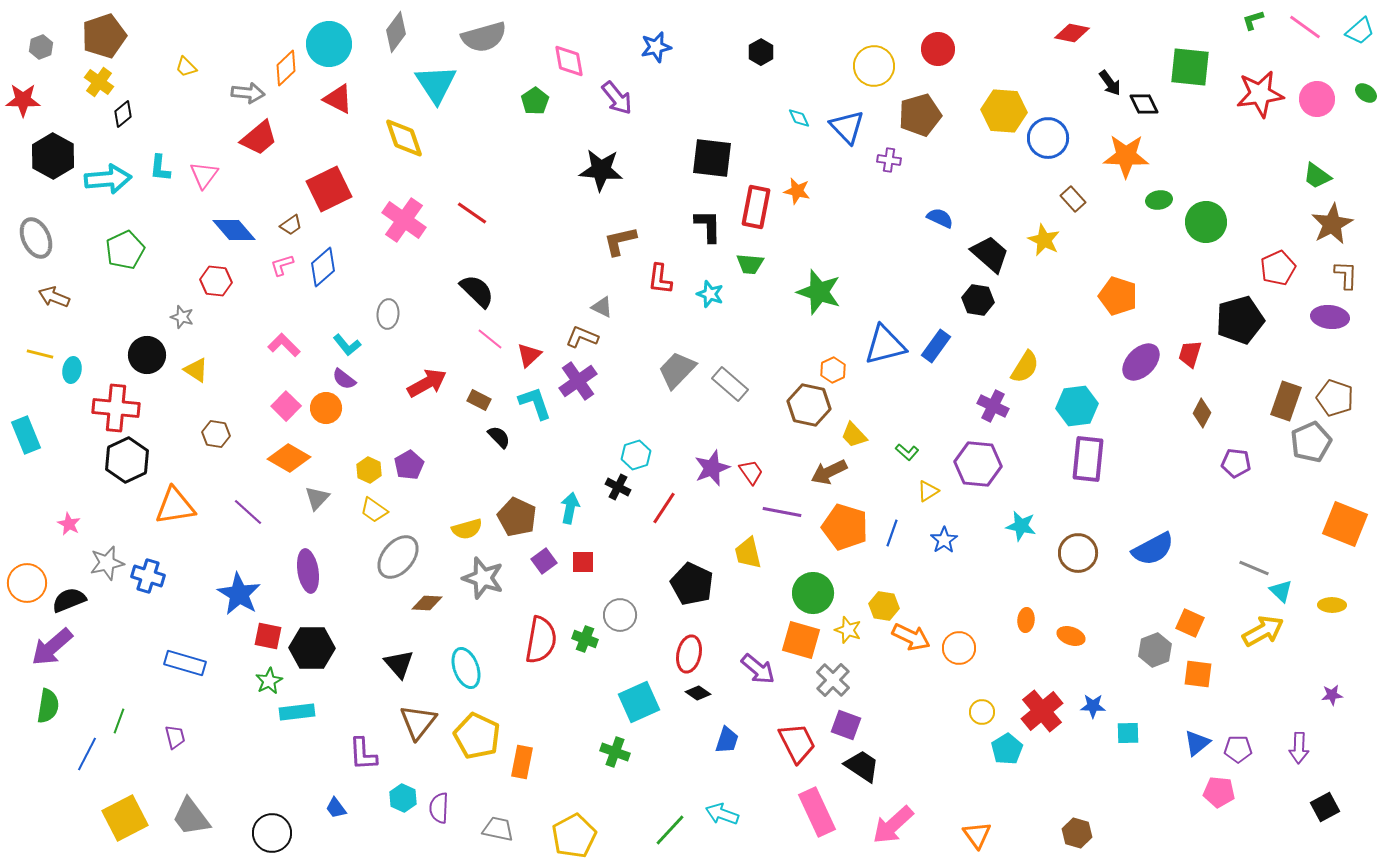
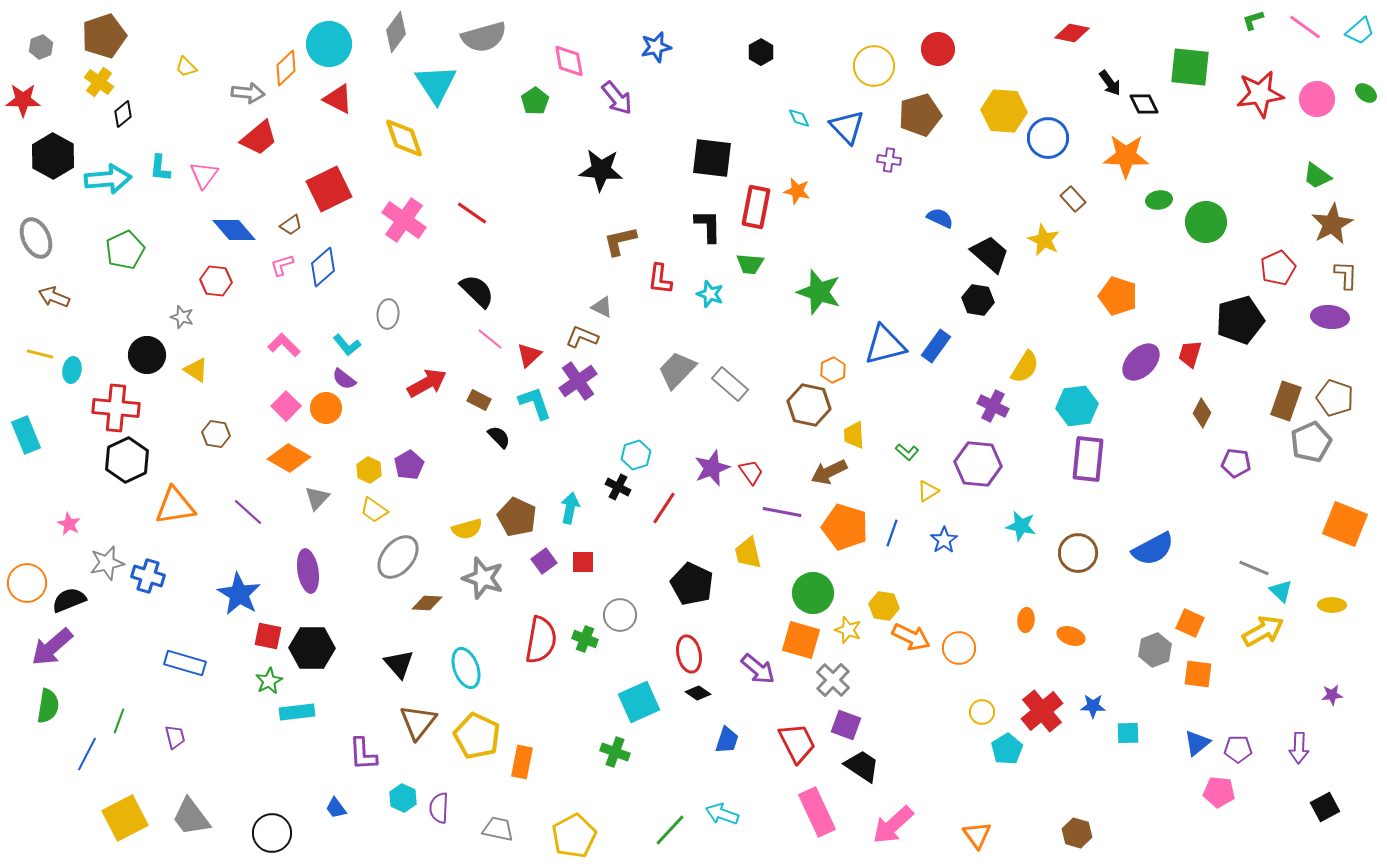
yellow trapezoid at (854, 435): rotated 40 degrees clockwise
red ellipse at (689, 654): rotated 24 degrees counterclockwise
